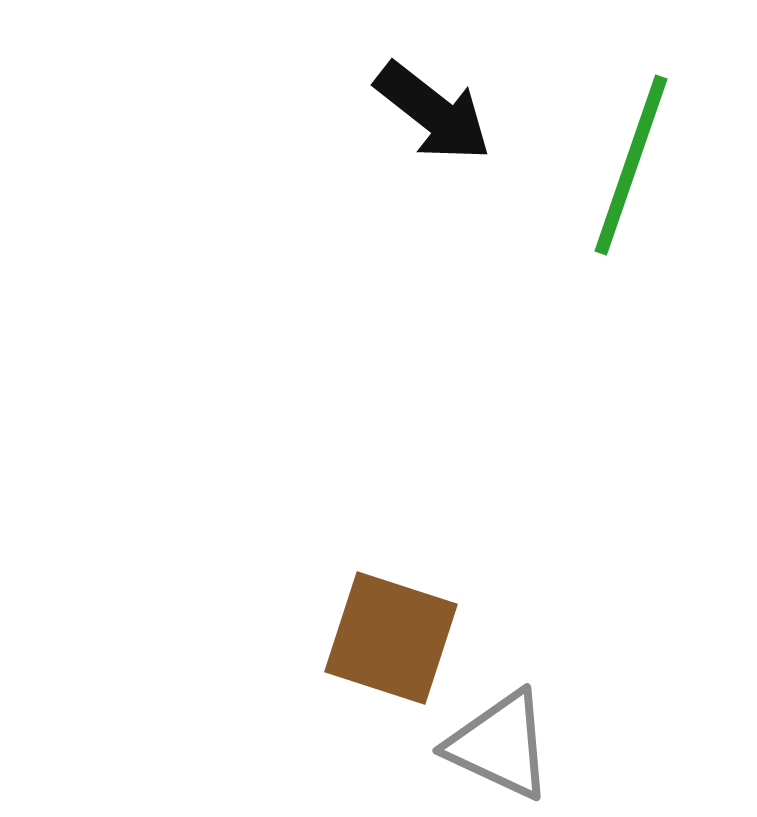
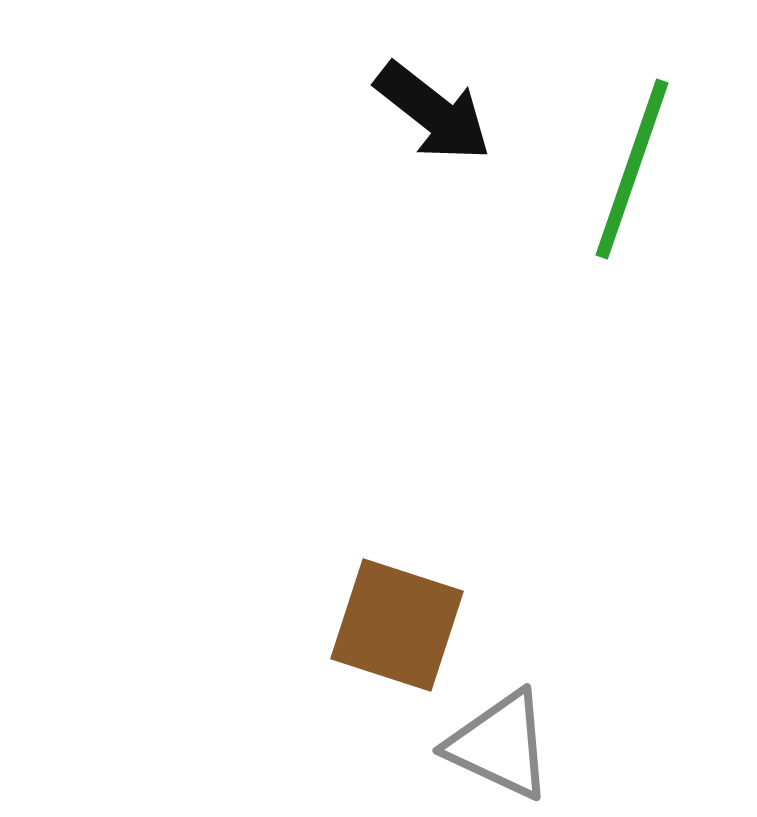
green line: moved 1 px right, 4 px down
brown square: moved 6 px right, 13 px up
